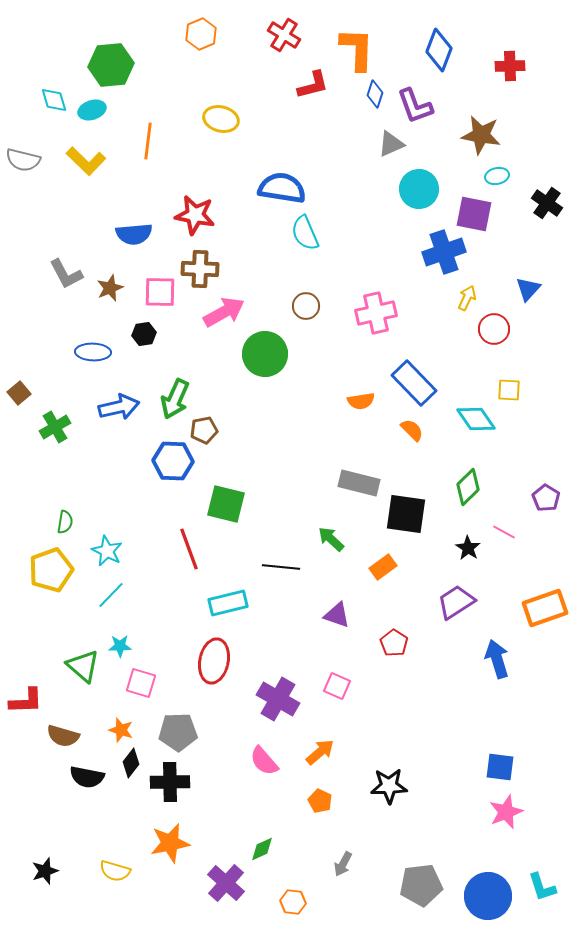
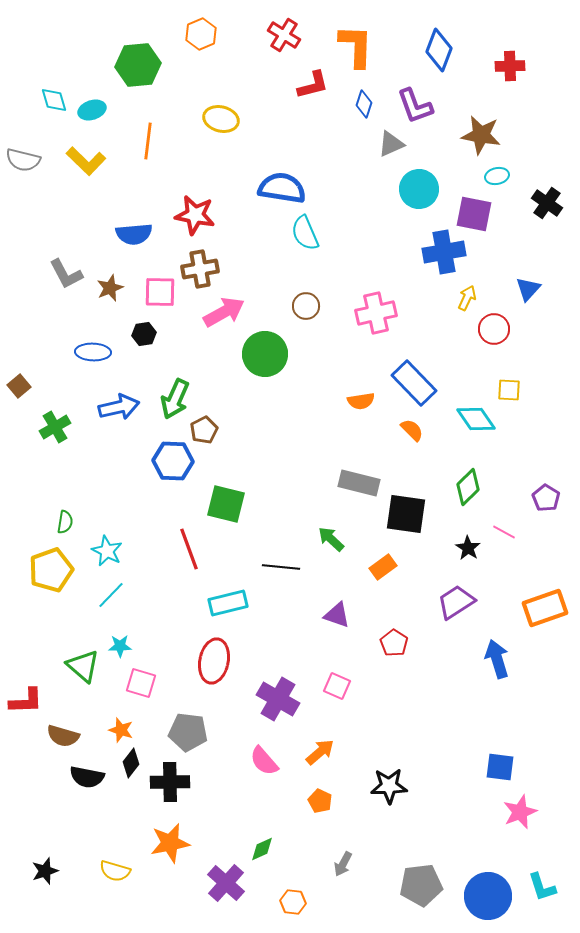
orange L-shape at (357, 49): moved 1 px left, 3 px up
green hexagon at (111, 65): moved 27 px right
blue diamond at (375, 94): moved 11 px left, 10 px down
blue cross at (444, 252): rotated 9 degrees clockwise
brown cross at (200, 269): rotated 12 degrees counterclockwise
brown square at (19, 393): moved 7 px up
brown pentagon at (204, 430): rotated 16 degrees counterclockwise
gray pentagon at (178, 732): moved 10 px right; rotated 9 degrees clockwise
pink star at (506, 812): moved 14 px right
